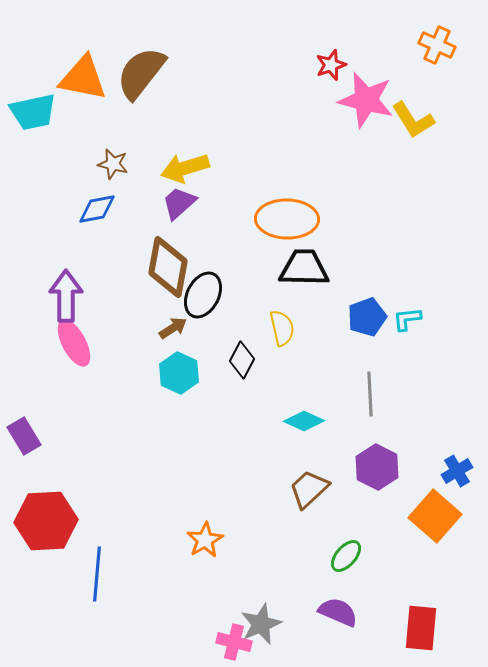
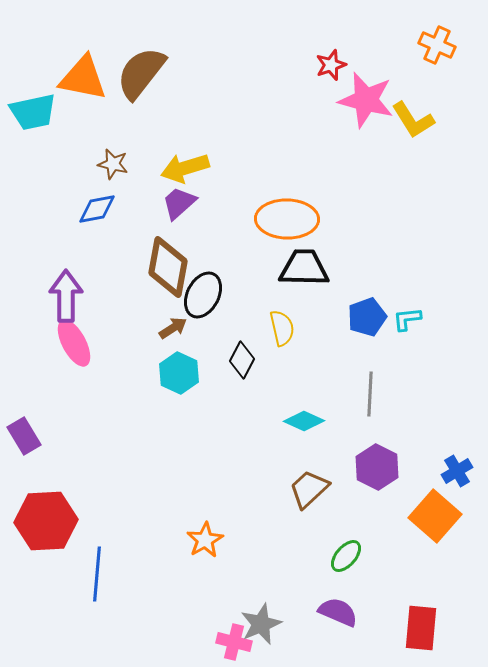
gray line: rotated 6 degrees clockwise
